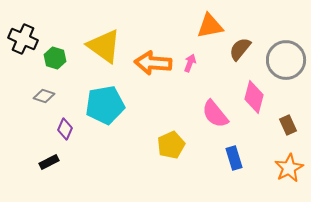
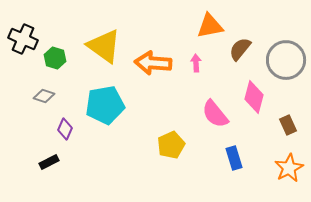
pink arrow: moved 6 px right; rotated 24 degrees counterclockwise
